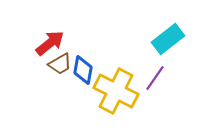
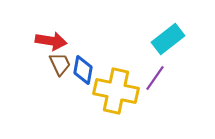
red arrow: moved 1 px right, 2 px up; rotated 48 degrees clockwise
brown trapezoid: rotated 85 degrees counterclockwise
yellow cross: rotated 15 degrees counterclockwise
